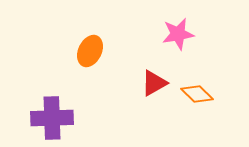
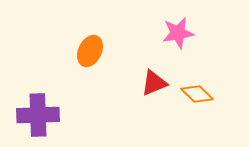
pink star: moved 1 px up
red triangle: rotated 8 degrees clockwise
purple cross: moved 14 px left, 3 px up
